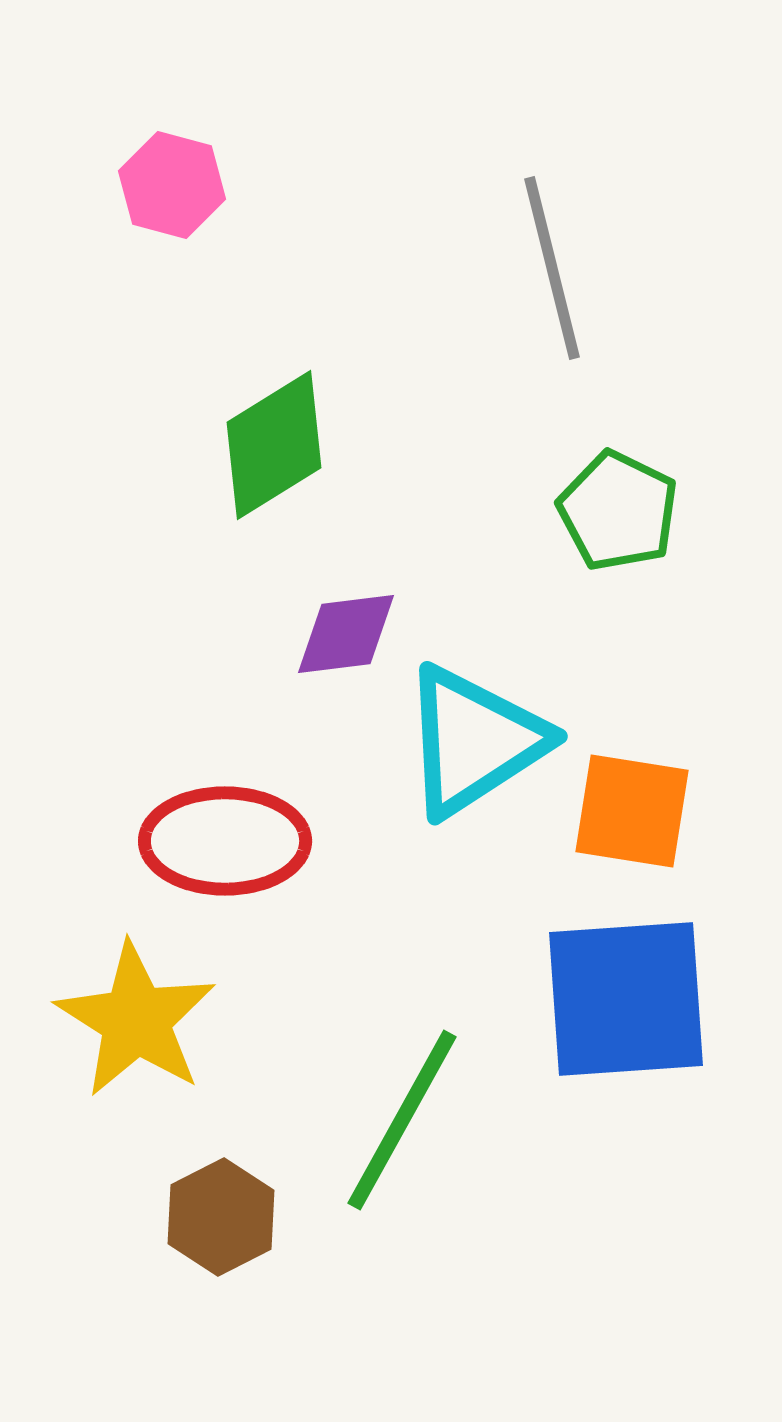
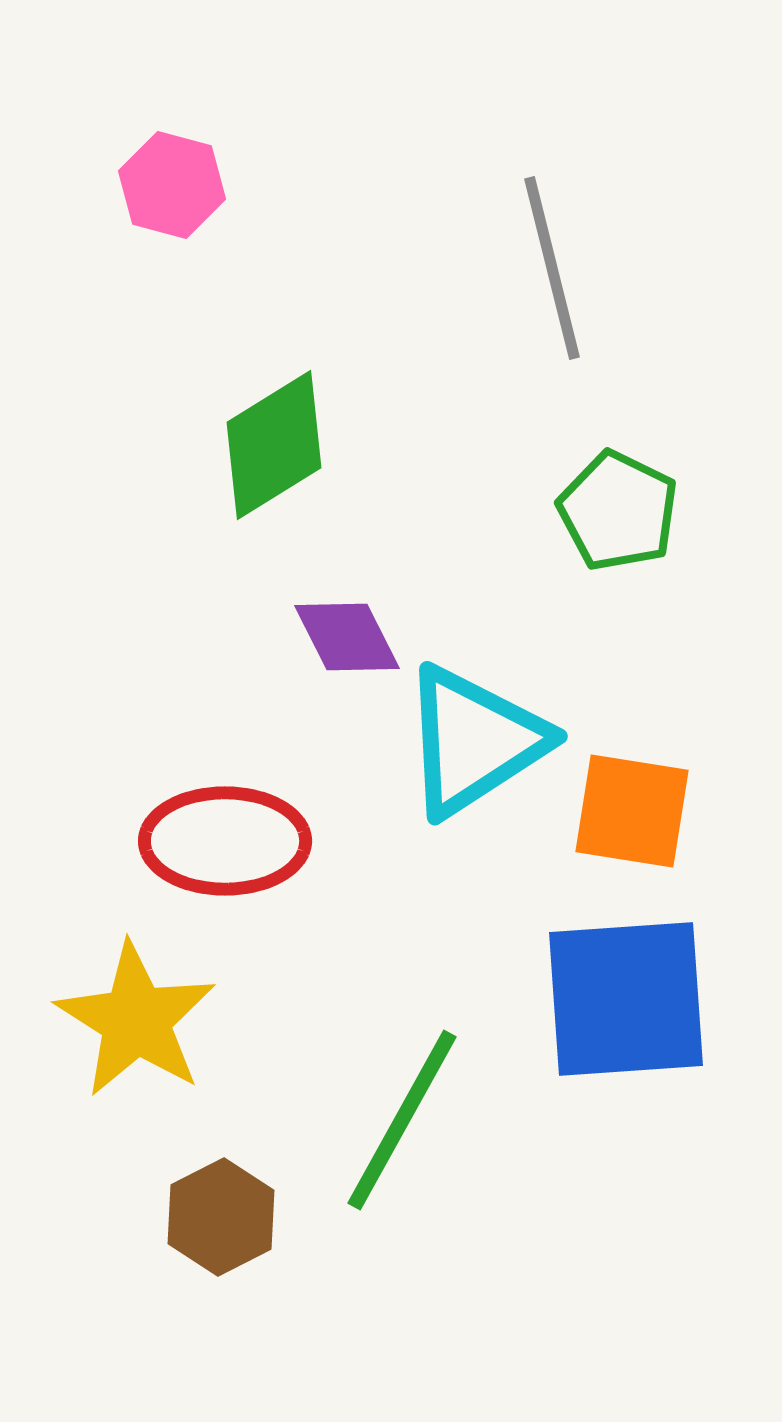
purple diamond: moved 1 px right, 3 px down; rotated 70 degrees clockwise
